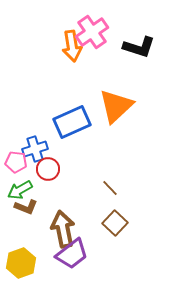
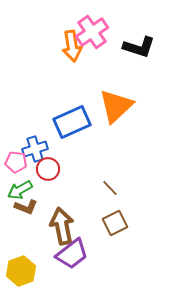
brown square: rotated 20 degrees clockwise
brown arrow: moved 1 px left, 3 px up
yellow hexagon: moved 8 px down
